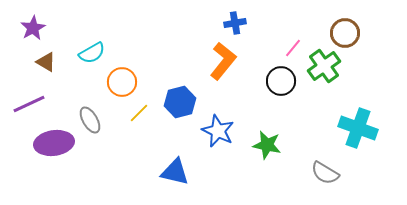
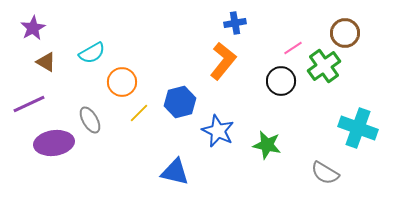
pink line: rotated 18 degrees clockwise
